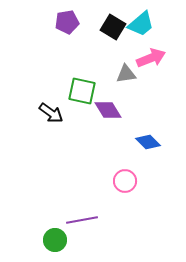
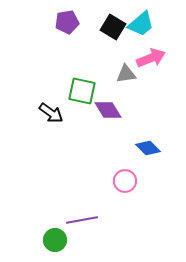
blue diamond: moved 6 px down
